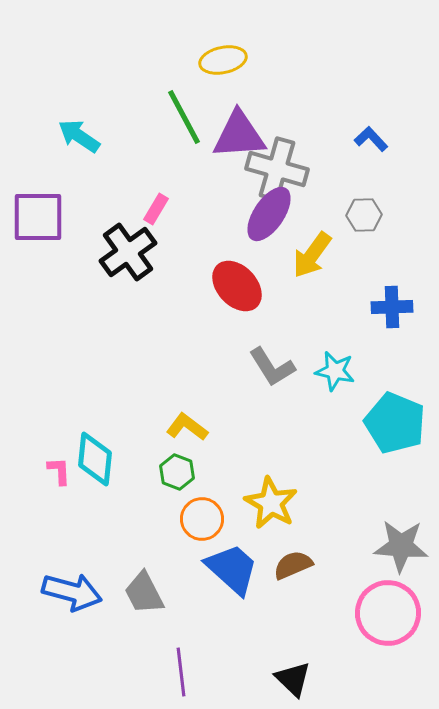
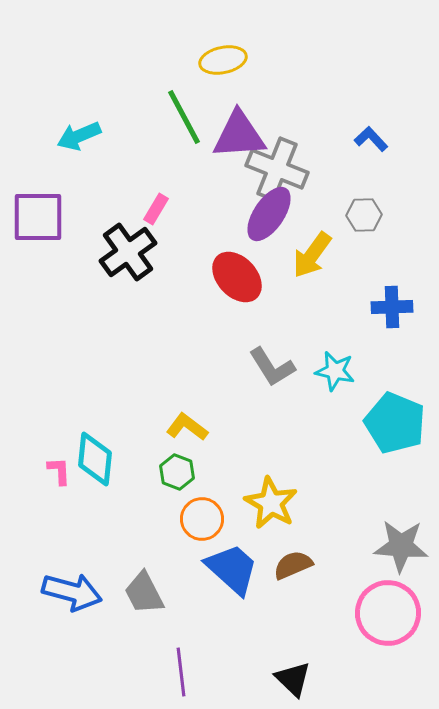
cyan arrow: rotated 57 degrees counterclockwise
gray cross: rotated 6 degrees clockwise
red ellipse: moved 9 px up
